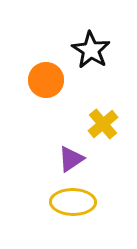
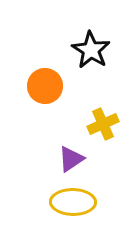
orange circle: moved 1 px left, 6 px down
yellow cross: rotated 16 degrees clockwise
